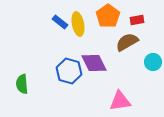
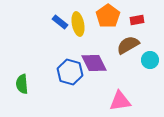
brown semicircle: moved 1 px right, 3 px down
cyan circle: moved 3 px left, 2 px up
blue hexagon: moved 1 px right, 1 px down
